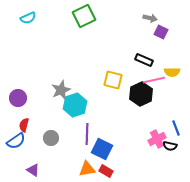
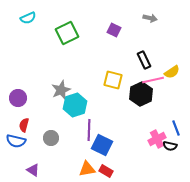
green square: moved 17 px left, 17 px down
purple square: moved 47 px left, 2 px up
black rectangle: rotated 42 degrees clockwise
yellow semicircle: rotated 35 degrees counterclockwise
pink line: moved 1 px left
purple line: moved 2 px right, 4 px up
blue semicircle: rotated 48 degrees clockwise
blue square: moved 4 px up
